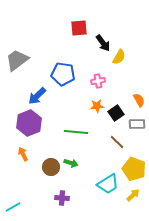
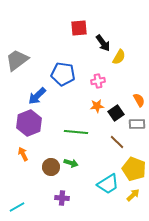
cyan line: moved 4 px right
